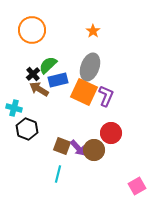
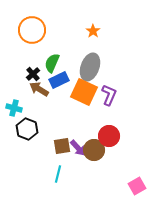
green semicircle: moved 4 px right, 2 px up; rotated 24 degrees counterclockwise
blue rectangle: moved 1 px right; rotated 12 degrees counterclockwise
purple L-shape: moved 3 px right, 1 px up
red circle: moved 2 px left, 3 px down
brown square: rotated 30 degrees counterclockwise
